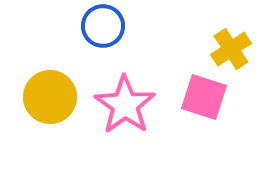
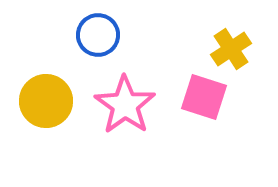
blue circle: moved 5 px left, 9 px down
yellow circle: moved 4 px left, 4 px down
